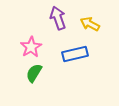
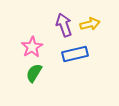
purple arrow: moved 6 px right, 7 px down
yellow arrow: rotated 138 degrees clockwise
pink star: moved 1 px right
